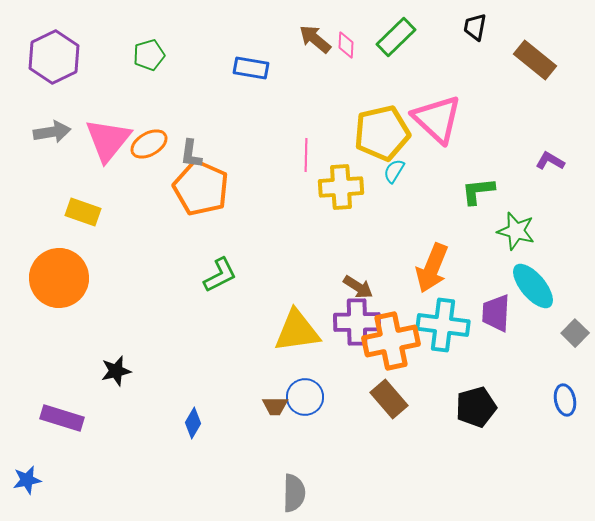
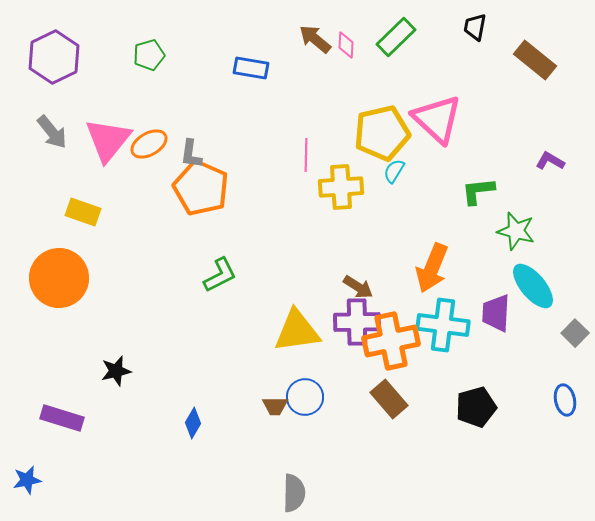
gray arrow at (52, 132): rotated 60 degrees clockwise
